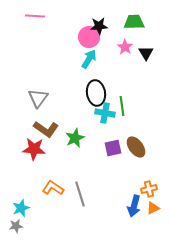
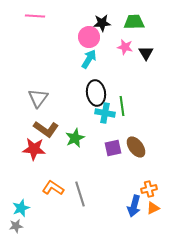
black star: moved 3 px right, 3 px up
pink star: rotated 21 degrees counterclockwise
